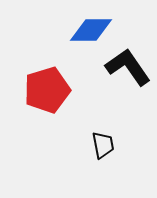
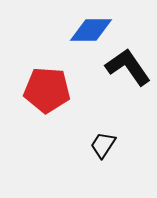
red pentagon: rotated 21 degrees clockwise
black trapezoid: rotated 136 degrees counterclockwise
